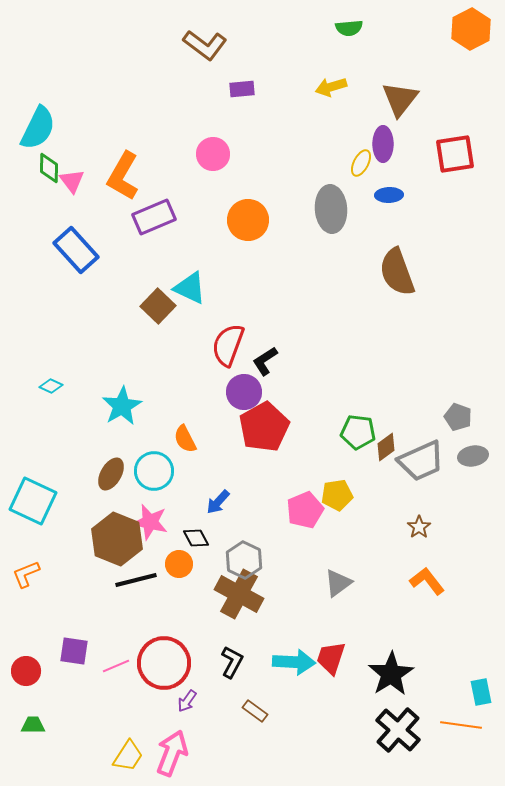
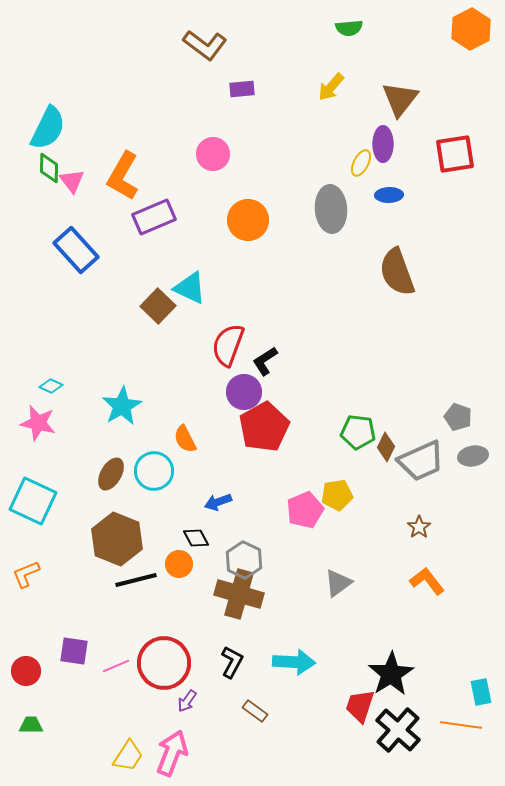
yellow arrow at (331, 87): rotated 32 degrees counterclockwise
cyan semicircle at (38, 128): moved 10 px right
brown diamond at (386, 447): rotated 28 degrees counterclockwise
blue arrow at (218, 502): rotated 28 degrees clockwise
pink star at (150, 522): moved 112 px left, 99 px up
brown cross at (239, 594): rotated 12 degrees counterclockwise
red trapezoid at (331, 658): moved 29 px right, 48 px down
green trapezoid at (33, 725): moved 2 px left
